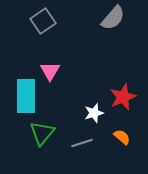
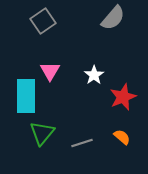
white star: moved 38 px up; rotated 18 degrees counterclockwise
